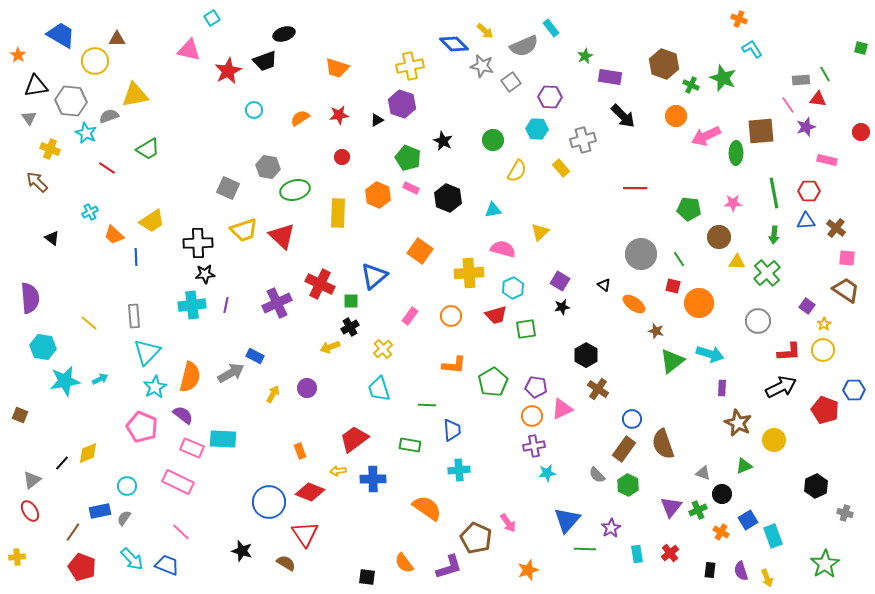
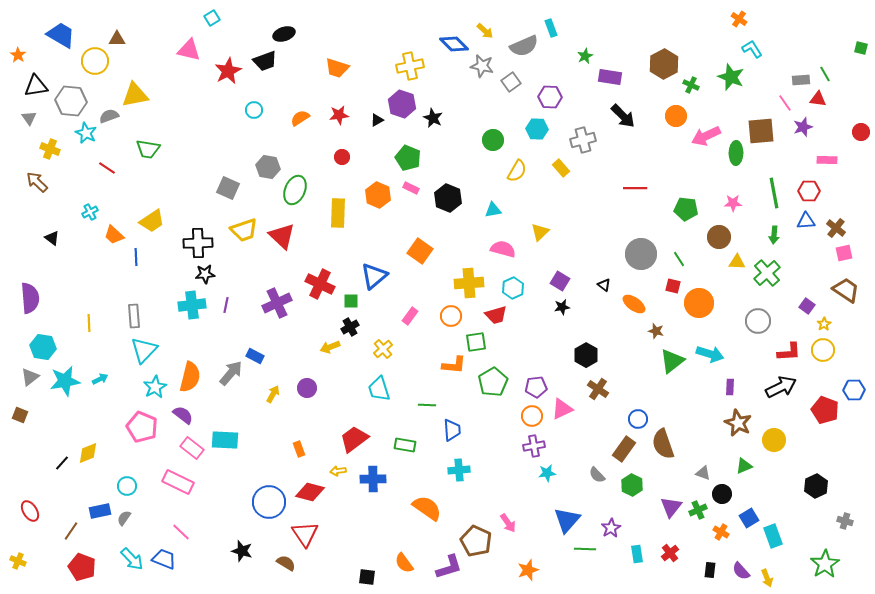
orange cross at (739, 19): rotated 14 degrees clockwise
cyan rectangle at (551, 28): rotated 18 degrees clockwise
brown hexagon at (664, 64): rotated 12 degrees clockwise
green star at (723, 78): moved 8 px right, 1 px up
pink line at (788, 105): moved 3 px left, 2 px up
purple star at (806, 127): moved 3 px left
black star at (443, 141): moved 10 px left, 23 px up
green trapezoid at (148, 149): rotated 40 degrees clockwise
pink rectangle at (827, 160): rotated 12 degrees counterclockwise
green ellipse at (295, 190): rotated 52 degrees counterclockwise
green pentagon at (689, 209): moved 3 px left
pink square at (847, 258): moved 3 px left, 5 px up; rotated 18 degrees counterclockwise
yellow cross at (469, 273): moved 10 px down
yellow line at (89, 323): rotated 48 degrees clockwise
green square at (526, 329): moved 50 px left, 13 px down
cyan triangle at (147, 352): moved 3 px left, 2 px up
gray arrow at (231, 373): rotated 20 degrees counterclockwise
purple pentagon at (536, 387): rotated 15 degrees counterclockwise
purple rectangle at (722, 388): moved 8 px right, 1 px up
blue circle at (632, 419): moved 6 px right
cyan rectangle at (223, 439): moved 2 px right, 1 px down
green rectangle at (410, 445): moved 5 px left
pink rectangle at (192, 448): rotated 15 degrees clockwise
orange rectangle at (300, 451): moved 1 px left, 2 px up
gray triangle at (32, 480): moved 2 px left, 103 px up
green hexagon at (628, 485): moved 4 px right
red diamond at (310, 492): rotated 8 degrees counterclockwise
gray cross at (845, 513): moved 8 px down
blue square at (748, 520): moved 1 px right, 2 px up
brown line at (73, 532): moved 2 px left, 1 px up
brown pentagon at (476, 538): moved 3 px down
yellow cross at (17, 557): moved 1 px right, 4 px down; rotated 28 degrees clockwise
blue trapezoid at (167, 565): moved 3 px left, 6 px up
purple semicircle at (741, 571): rotated 24 degrees counterclockwise
